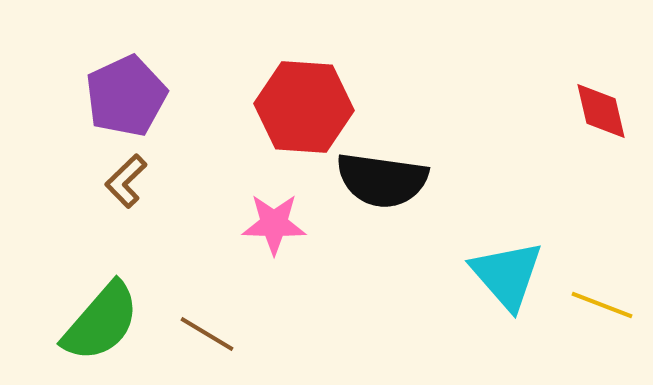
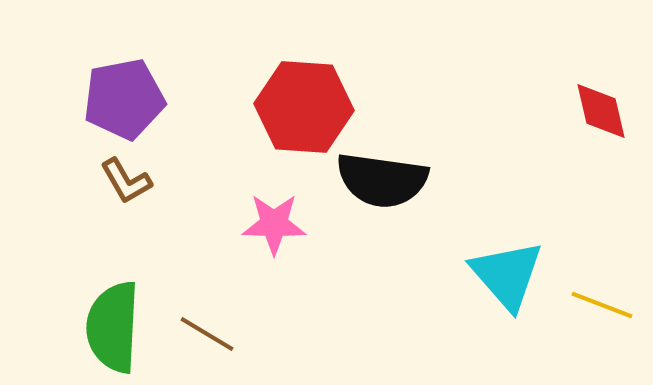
purple pentagon: moved 2 px left, 3 px down; rotated 14 degrees clockwise
brown L-shape: rotated 76 degrees counterclockwise
green semicircle: moved 12 px right, 5 px down; rotated 142 degrees clockwise
